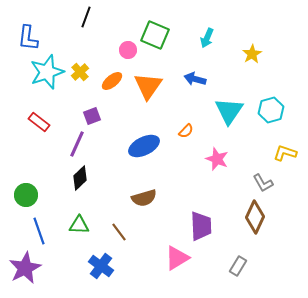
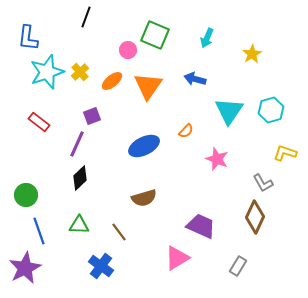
purple trapezoid: rotated 64 degrees counterclockwise
